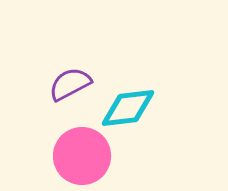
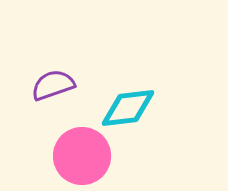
purple semicircle: moved 17 px left, 1 px down; rotated 9 degrees clockwise
